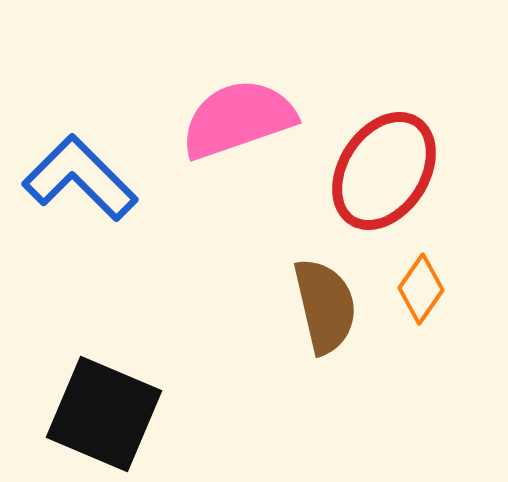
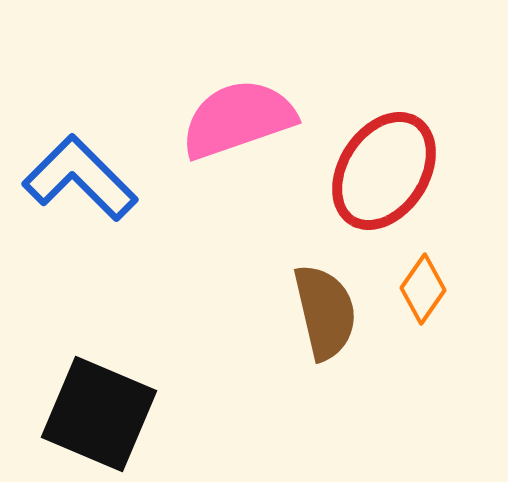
orange diamond: moved 2 px right
brown semicircle: moved 6 px down
black square: moved 5 px left
